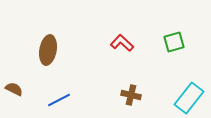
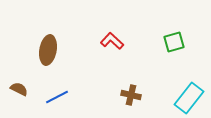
red L-shape: moved 10 px left, 2 px up
brown semicircle: moved 5 px right
blue line: moved 2 px left, 3 px up
